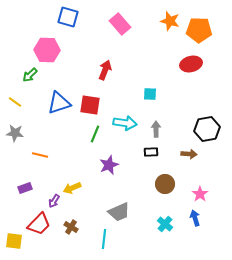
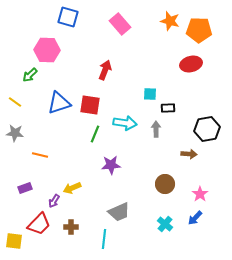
black rectangle: moved 17 px right, 44 px up
purple star: moved 2 px right; rotated 18 degrees clockwise
blue arrow: rotated 119 degrees counterclockwise
brown cross: rotated 32 degrees counterclockwise
